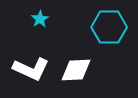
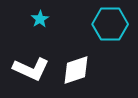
cyan hexagon: moved 1 px right, 3 px up
white diamond: rotated 16 degrees counterclockwise
